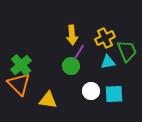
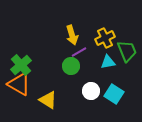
yellow arrow: rotated 12 degrees counterclockwise
purple line: rotated 28 degrees clockwise
orange triangle: rotated 15 degrees counterclockwise
cyan square: rotated 36 degrees clockwise
yellow triangle: rotated 24 degrees clockwise
